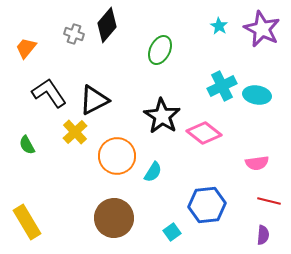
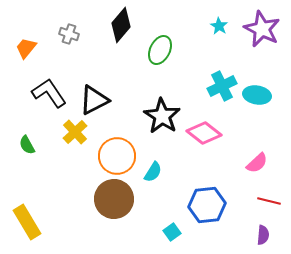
black diamond: moved 14 px right
gray cross: moved 5 px left
pink semicircle: rotated 35 degrees counterclockwise
brown circle: moved 19 px up
